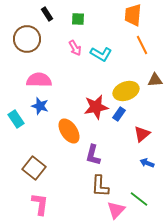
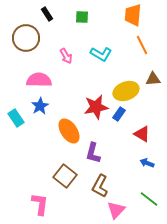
green square: moved 4 px right, 2 px up
brown circle: moved 1 px left, 1 px up
pink arrow: moved 9 px left, 8 px down
brown triangle: moved 2 px left, 1 px up
blue star: rotated 24 degrees clockwise
cyan rectangle: moved 1 px up
red triangle: rotated 48 degrees counterclockwise
purple L-shape: moved 2 px up
brown square: moved 31 px right, 8 px down
brown L-shape: rotated 25 degrees clockwise
green line: moved 10 px right
